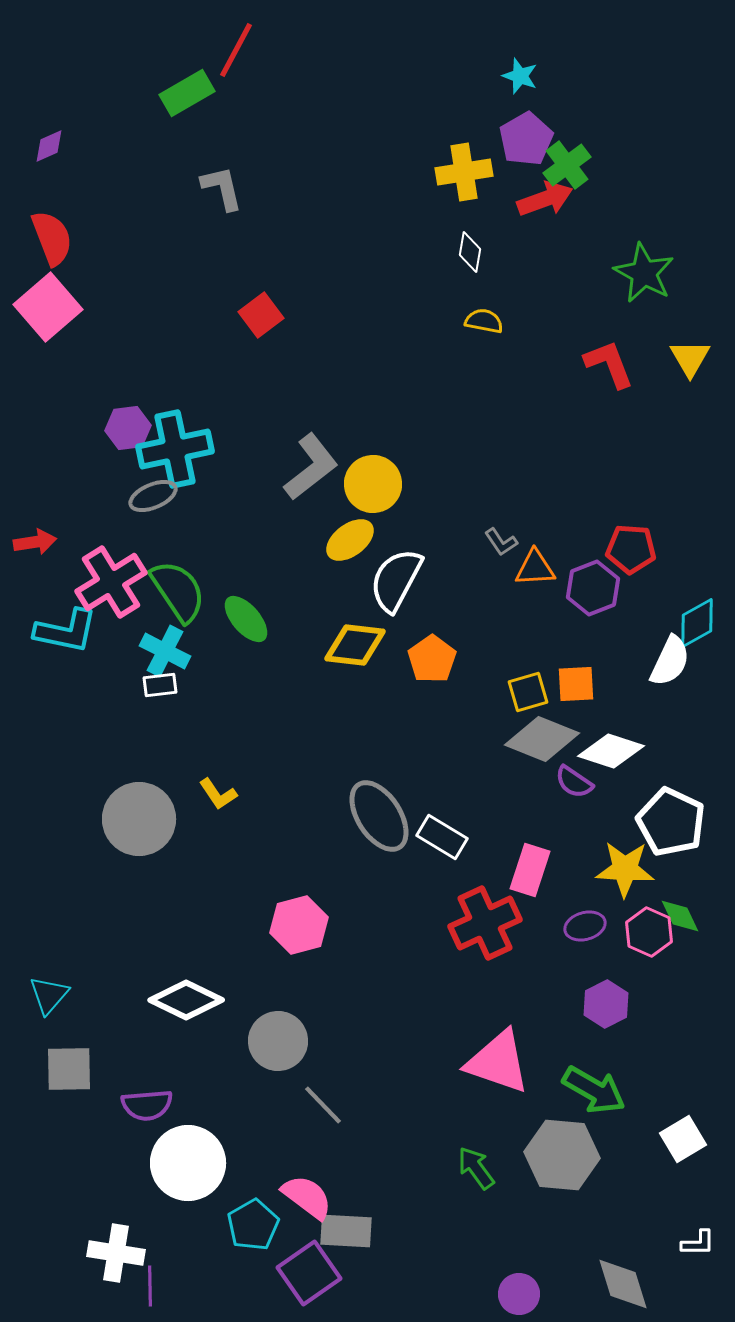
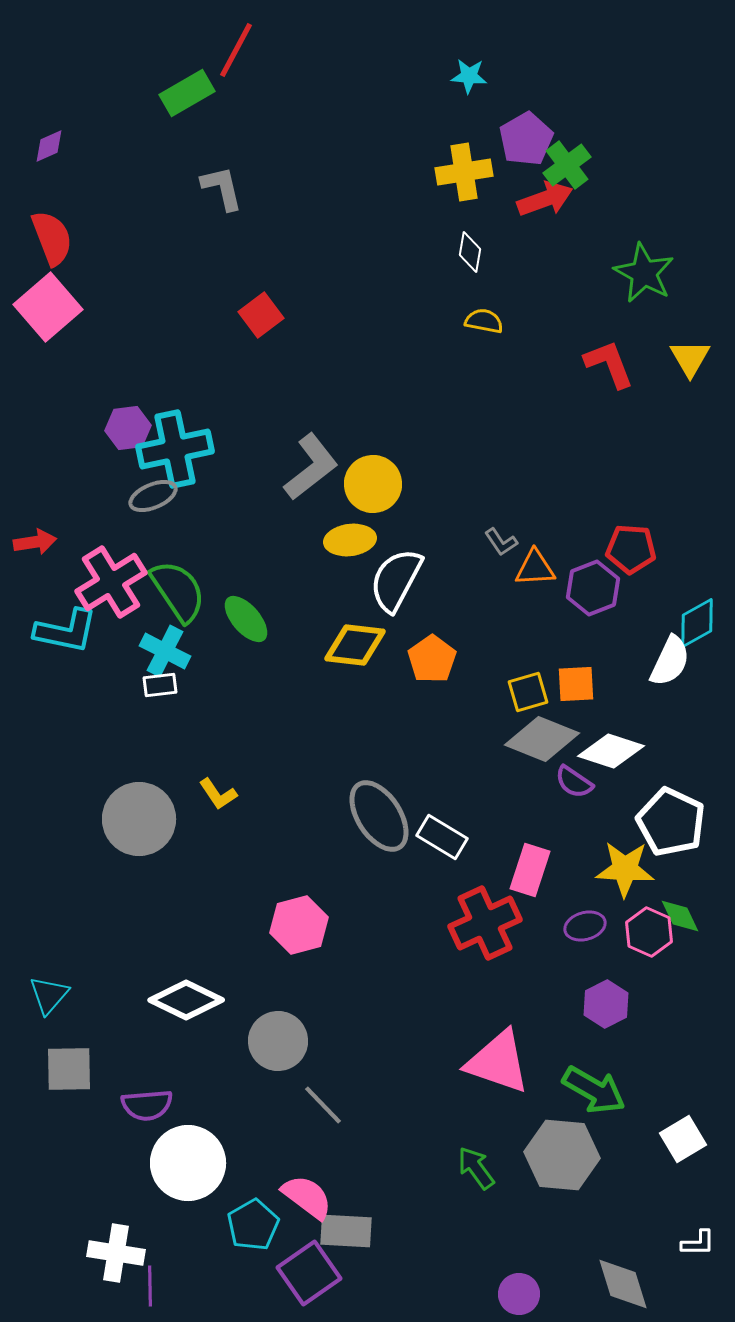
cyan star at (520, 76): moved 51 px left; rotated 15 degrees counterclockwise
yellow ellipse at (350, 540): rotated 30 degrees clockwise
